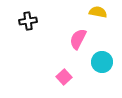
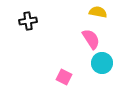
pink semicircle: moved 13 px right; rotated 120 degrees clockwise
cyan circle: moved 1 px down
pink square: rotated 21 degrees counterclockwise
